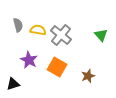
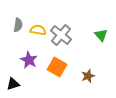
gray semicircle: rotated 24 degrees clockwise
